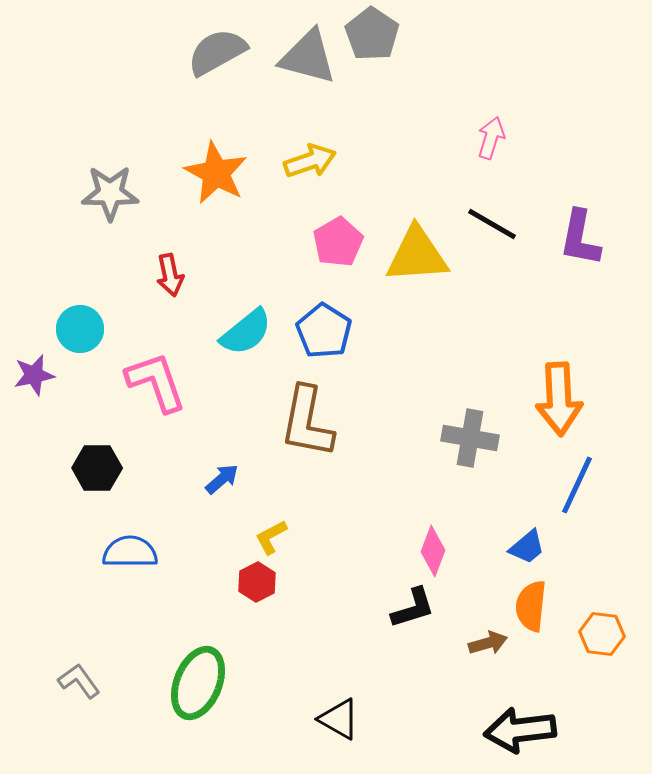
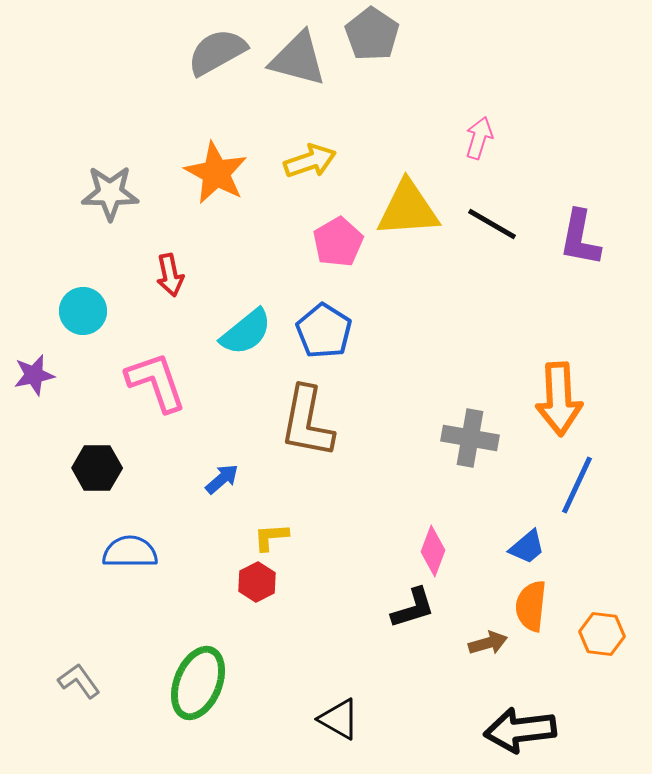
gray triangle: moved 10 px left, 2 px down
pink arrow: moved 12 px left
yellow triangle: moved 9 px left, 46 px up
cyan circle: moved 3 px right, 18 px up
yellow L-shape: rotated 24 degrees clockwise
